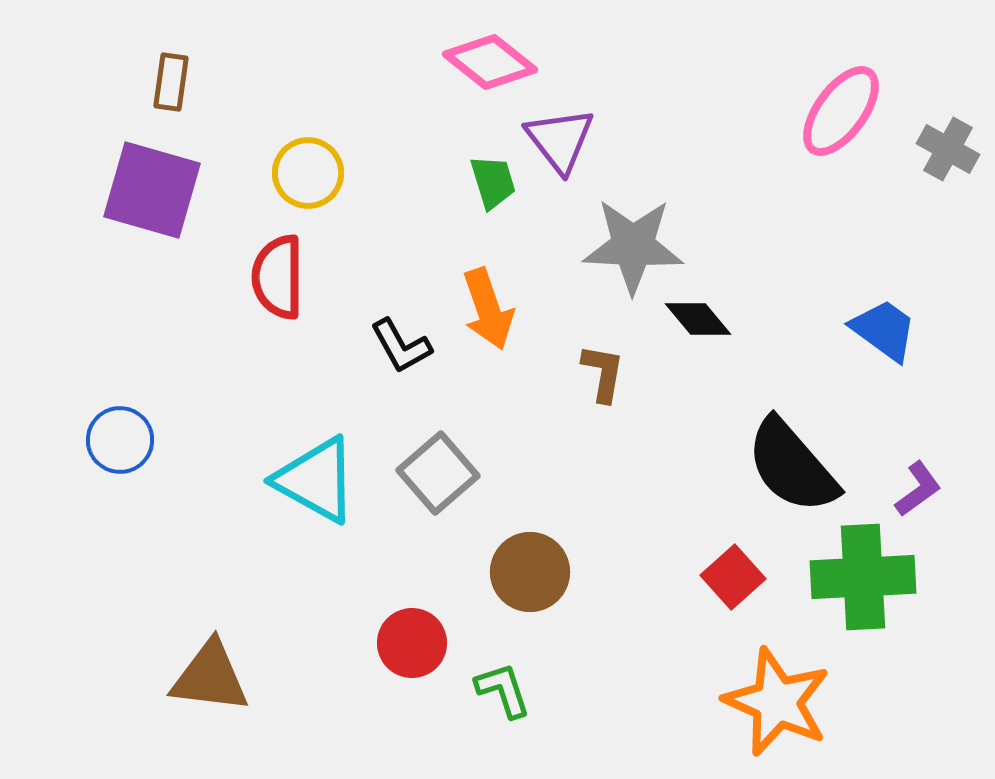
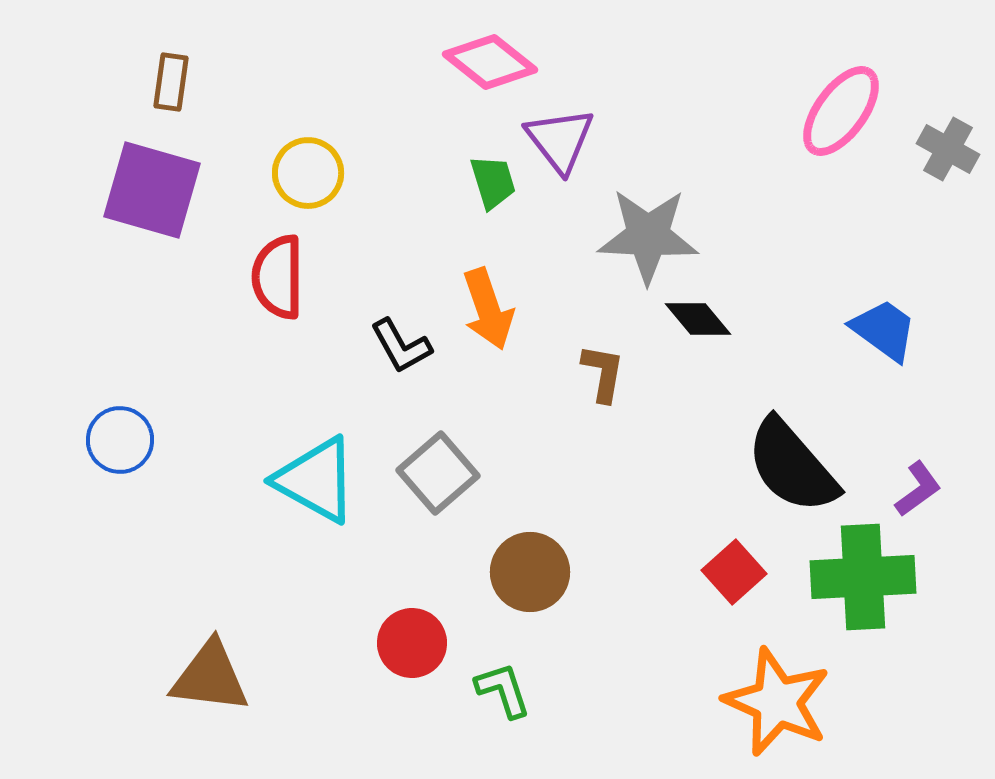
gray star: moved 15 px right, 10 px up
red square: moved 1 px right, 5 px up
